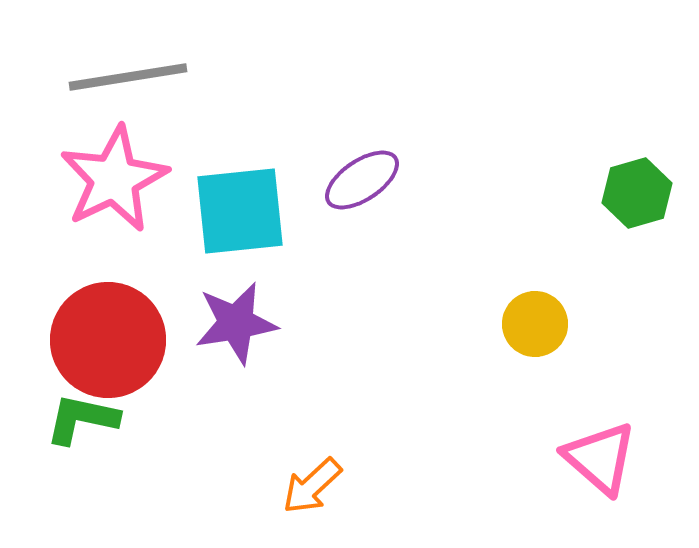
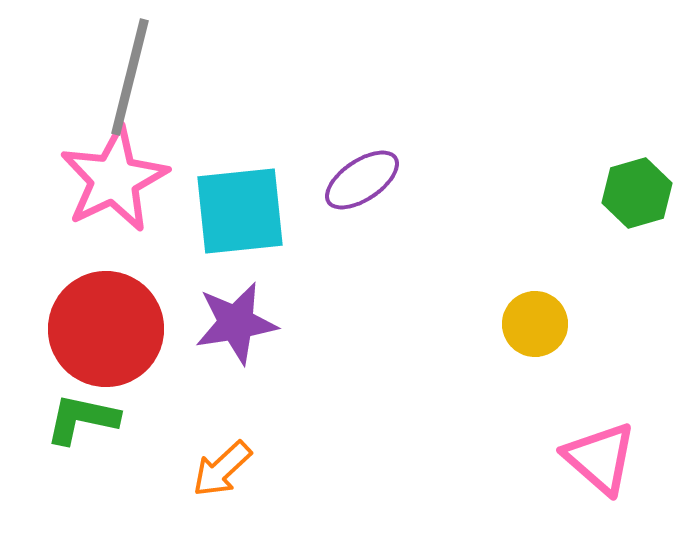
gray line: moved 2 px right; rotated 67 degrees counterclockwise
red circle: moved 2 px left, 11 px up
orange arrow: moved 90 px left, 17 px up
